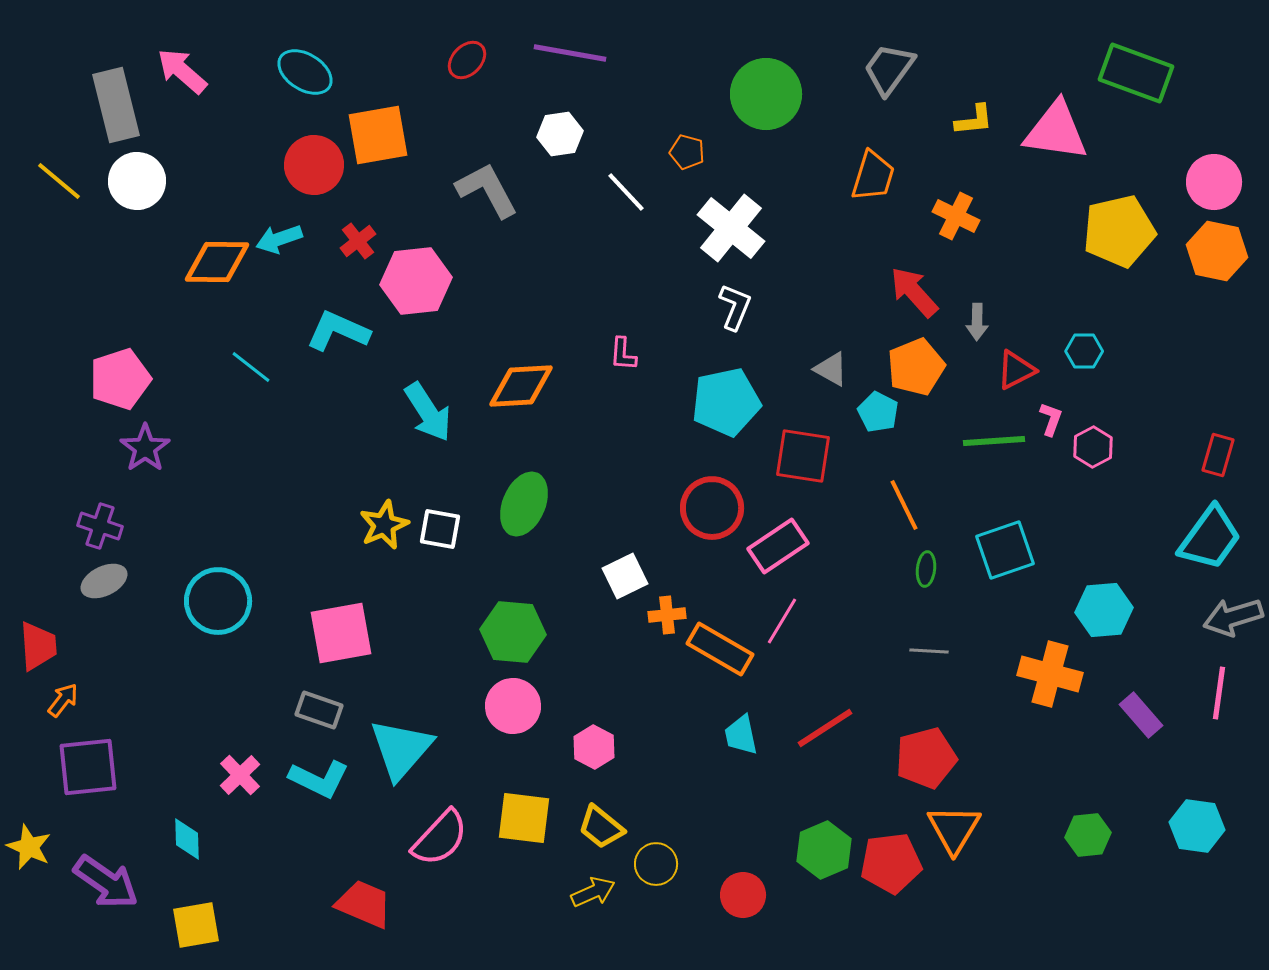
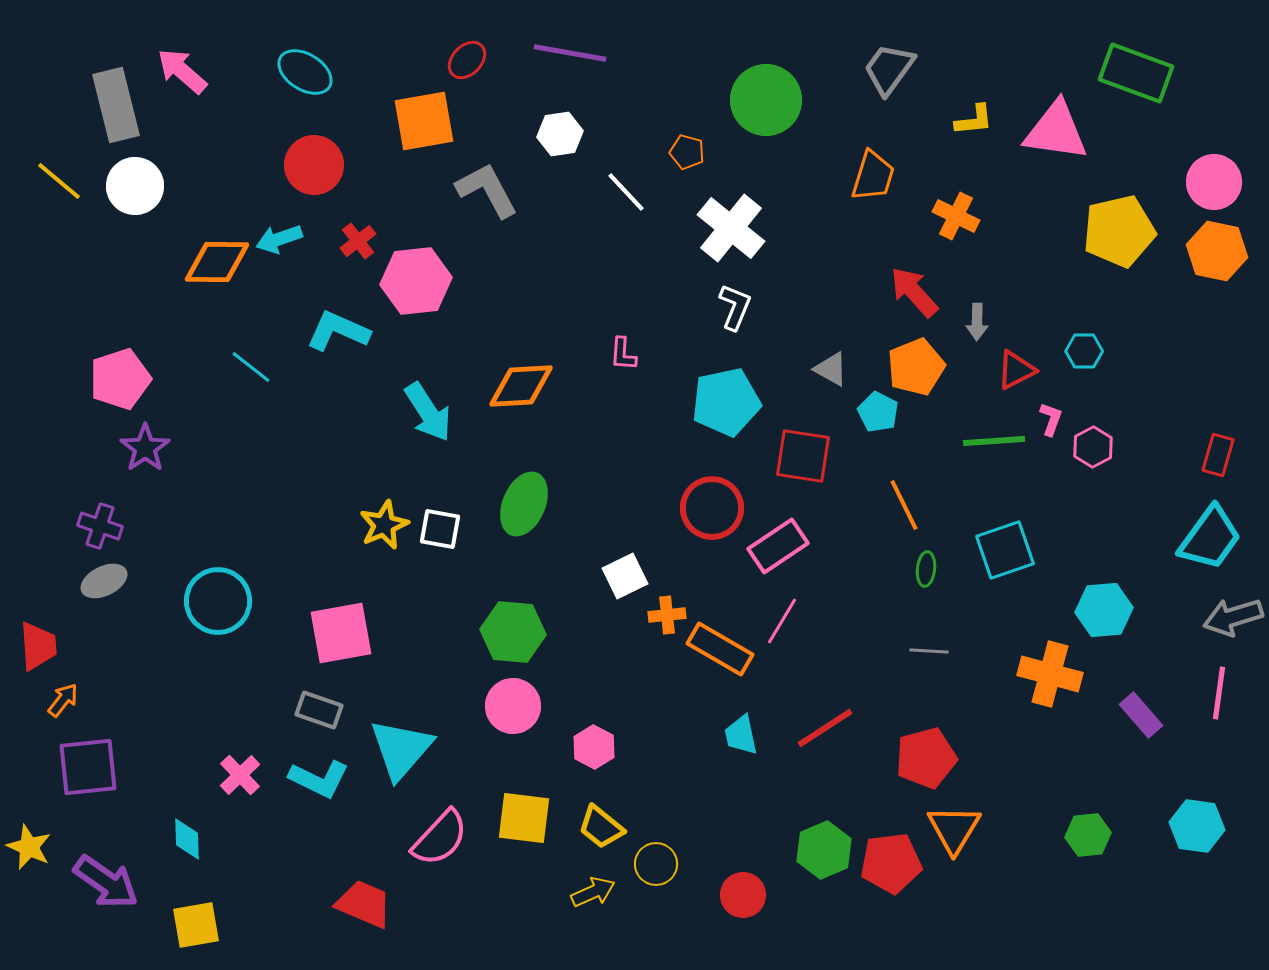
green circle at (766, 94): moved 6 px down
orange square at (378, 135): moved 46 px right, 14 px up
white circle at (137, 181): moved 2 px left, 5 px down
